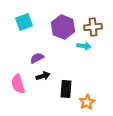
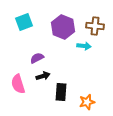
brown cross: moved 2 px right, 1 px up; rotated 12 degrees clockwise
black rectangle: moved 5 px left, 3 px down
orange star: rotated 14 degrees clockwise
